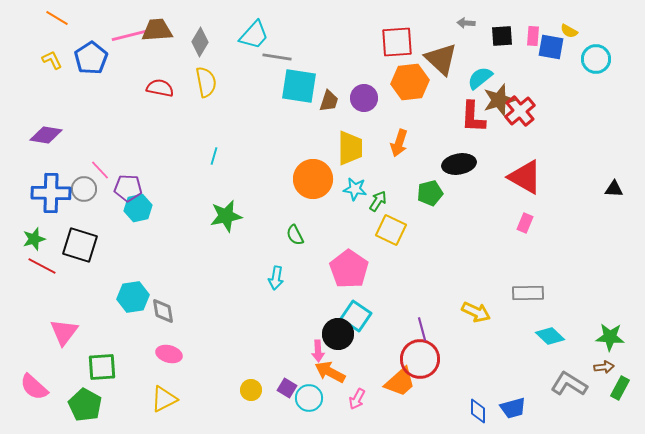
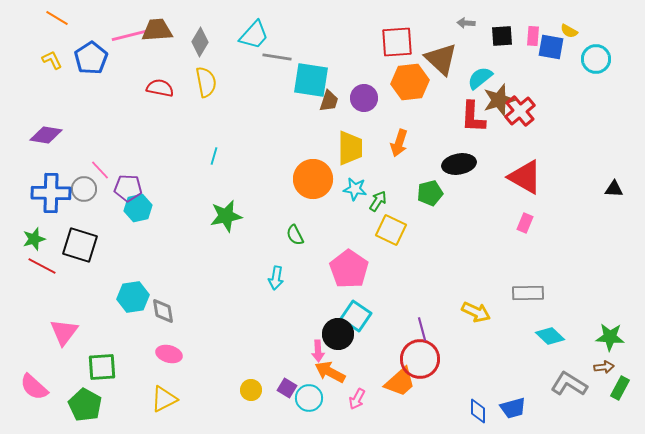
cyan square at (299, 86): moved 12 px right, 6 px up
